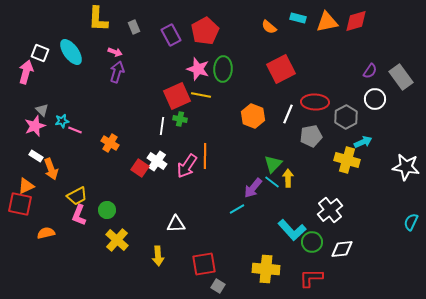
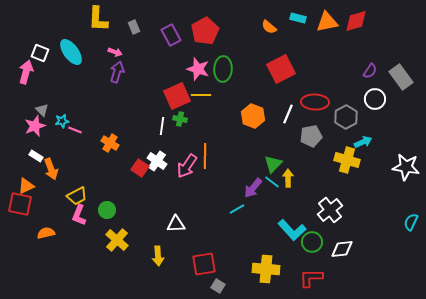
yellow line at (201, 95): rotated 12 degrees counterclockwise
